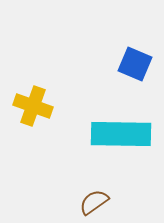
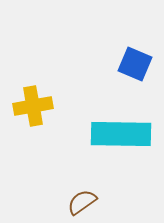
yellow cross: rotated 30 degrees counterclockwise
brown semicircle: moved 12 px left
